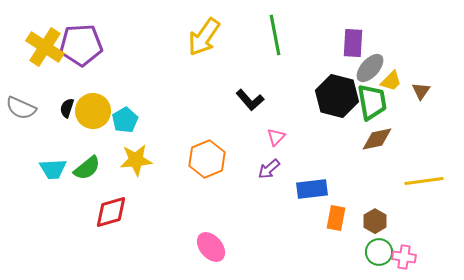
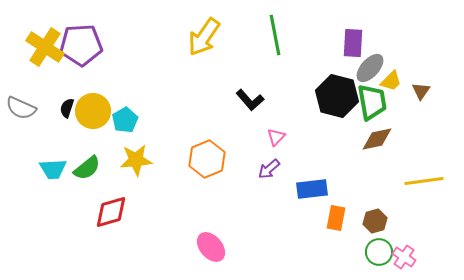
brown hexagon: rotated 15 degrees clockwise
pink cross: rotated 25 degrees clockwise
